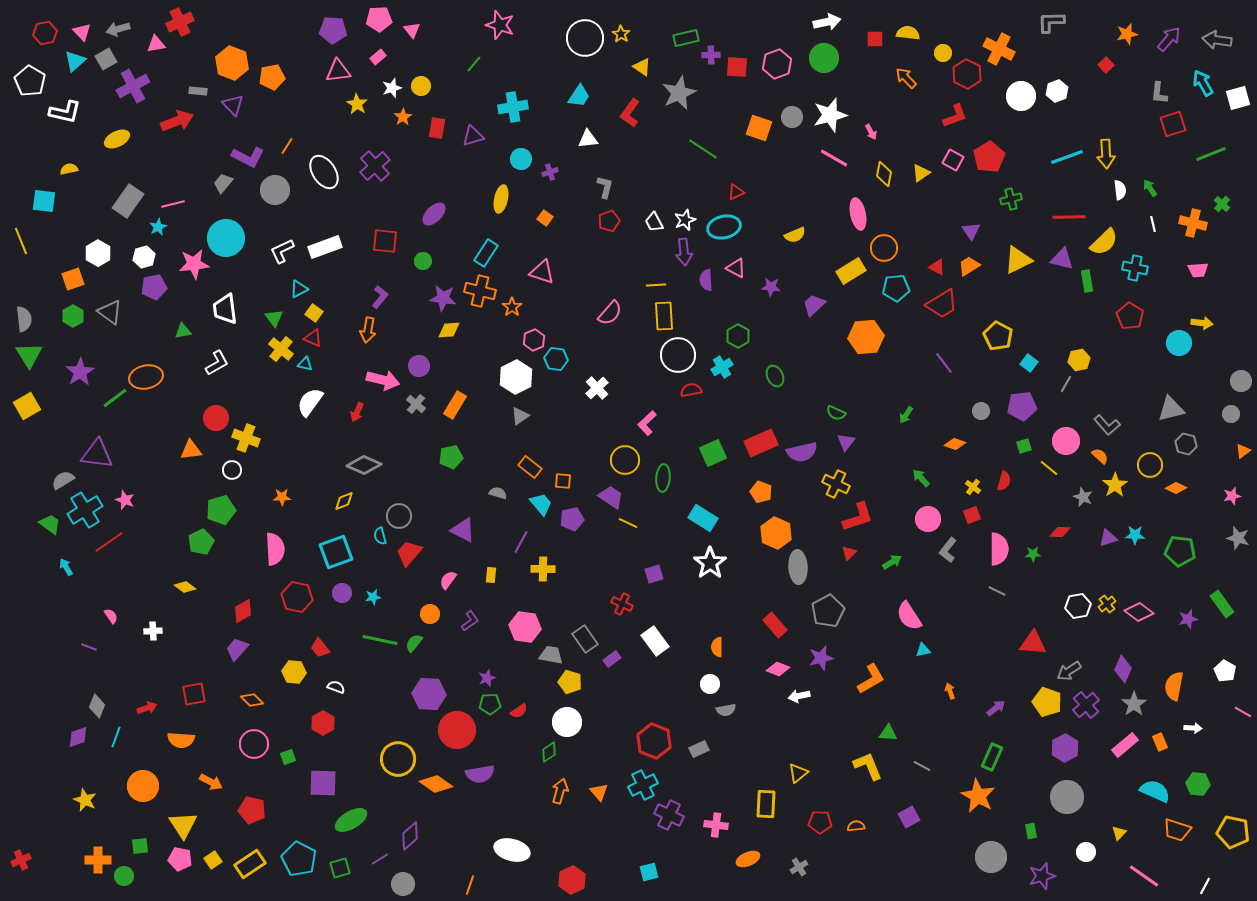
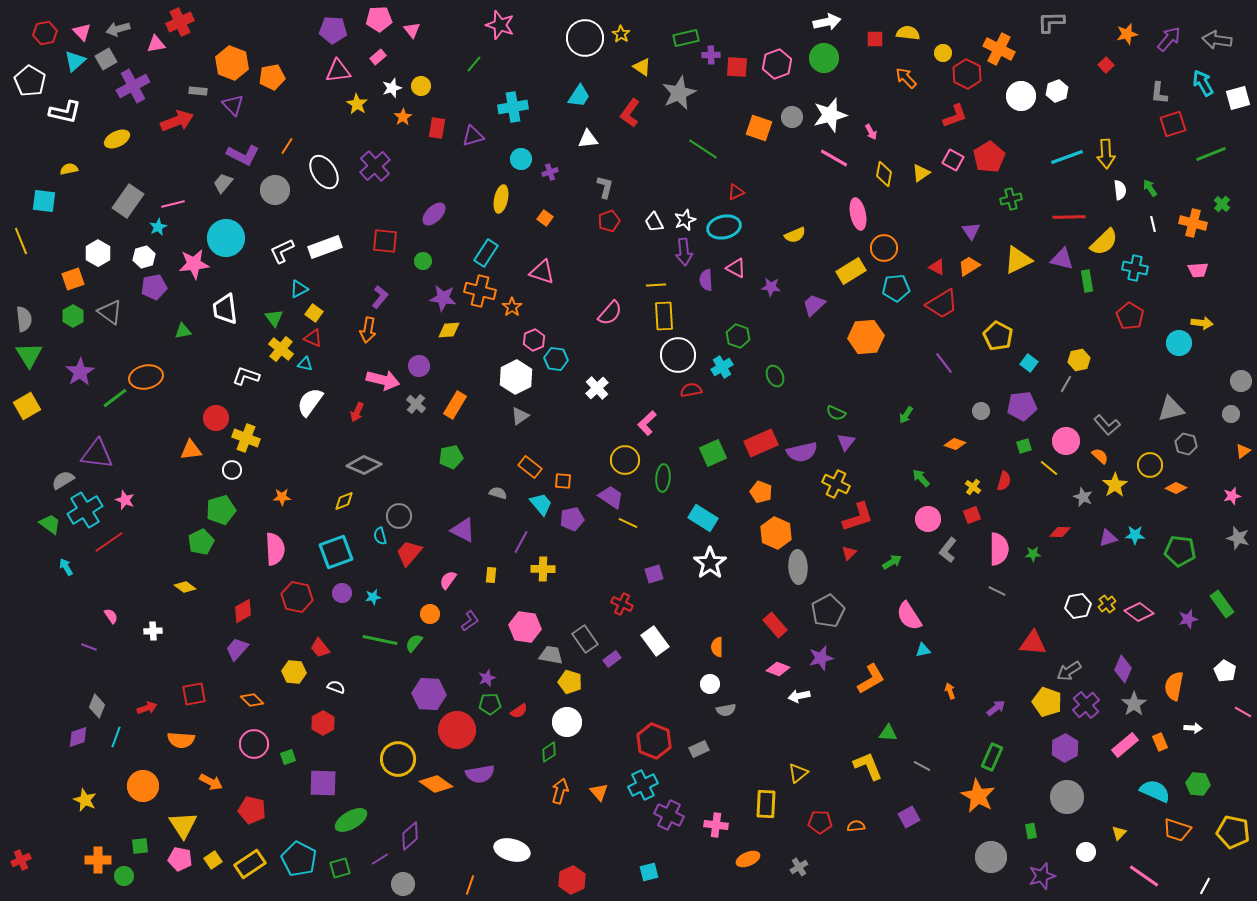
purple L-shape at (248, 157): moved 5 px left, 2 px up
green hexagon at (738, 336): rotated 10 degrees counterclockwise
white L-shape at (217, 363): moved 29 px right, 13 px down; rotated 132 degrees counterclockwise
